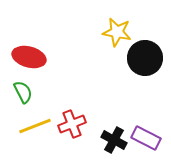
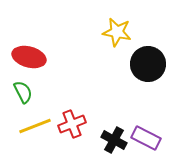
black circle: moved 3 px right, 6 px down
